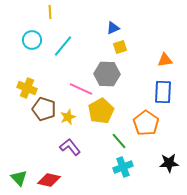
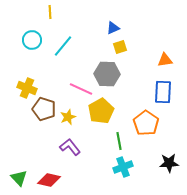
green line: rotated 30 degrees clockwise
